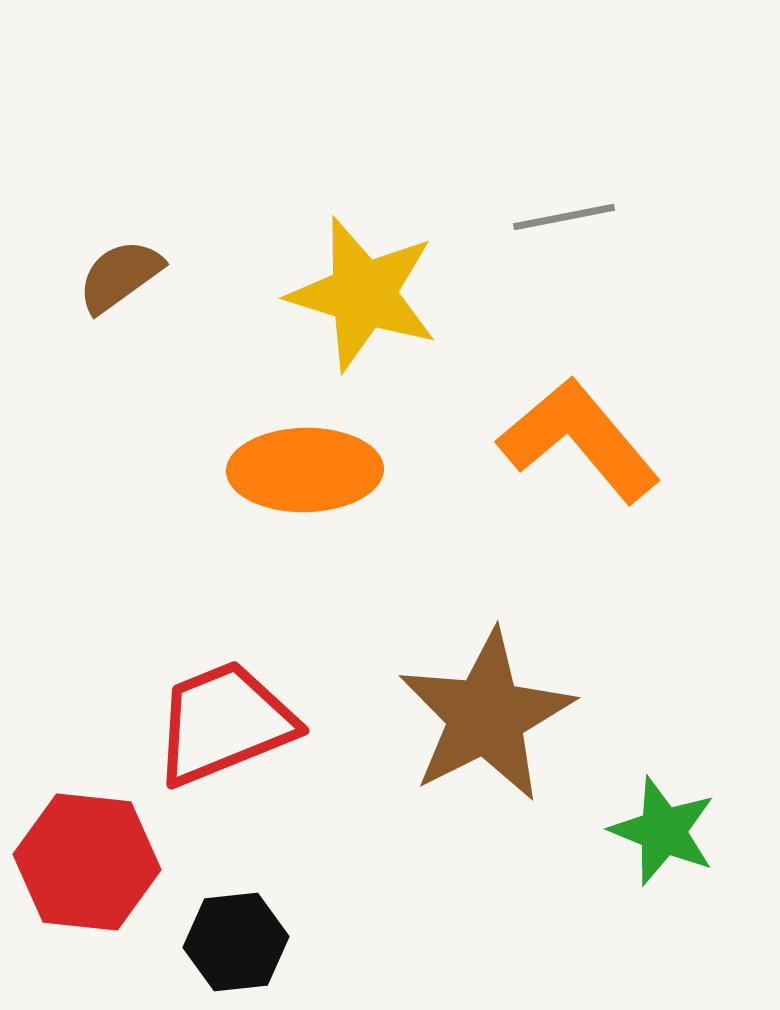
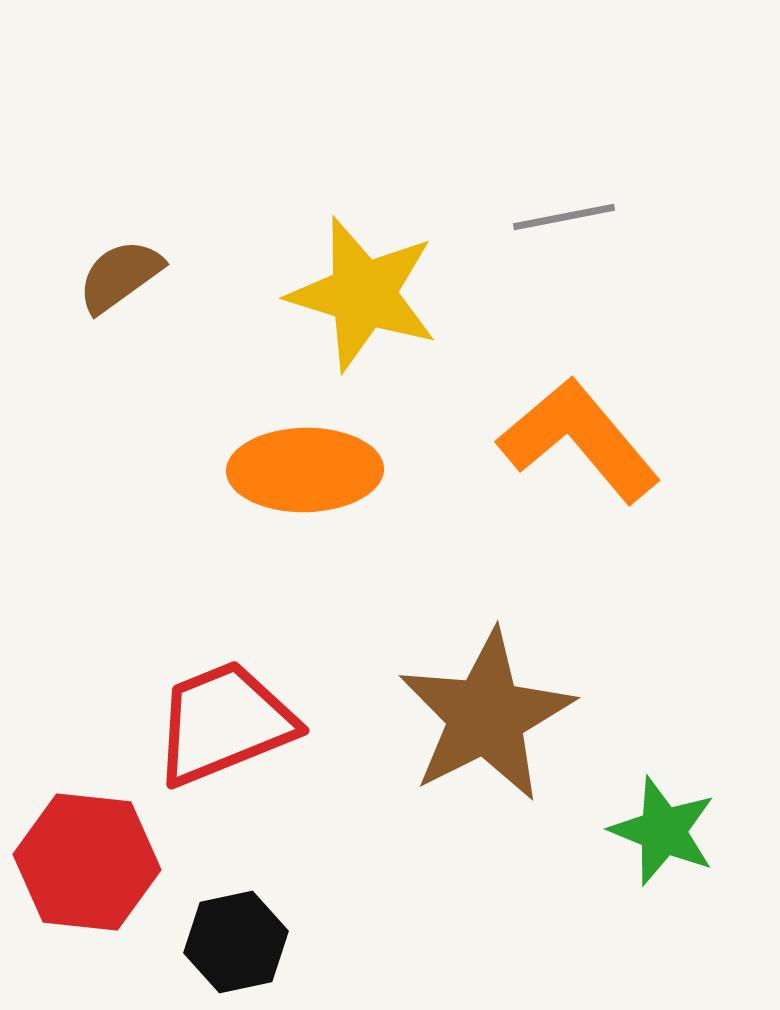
black hexagon: rotated 6 degrees counterclockwise
